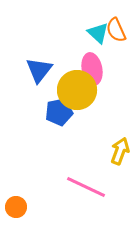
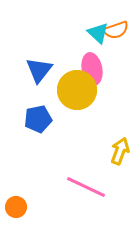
orange semicircle: rotated 85 degrees counterclockwise
blue pentagon: moved 21 px left, 7 px down
